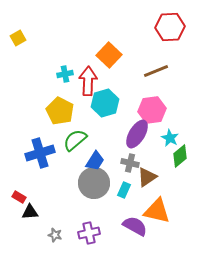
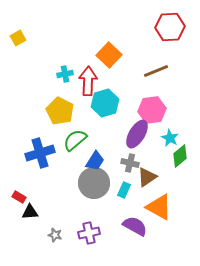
orange triangle: moved 2 px right, 4 px up; rotated 16 degrees clockwise
